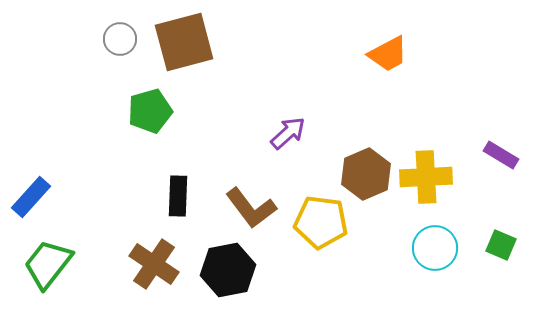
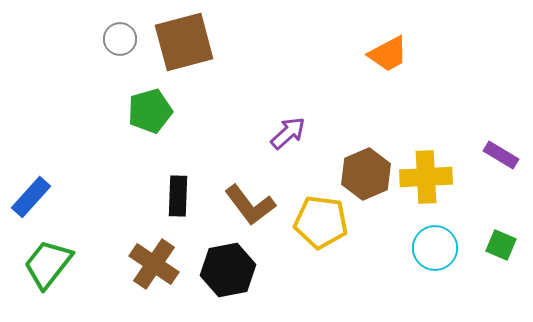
brown L-shape: moved 1 px left, 3 px up
